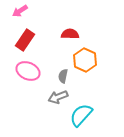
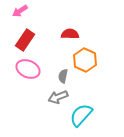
pink ellipse: moved 2 px up
